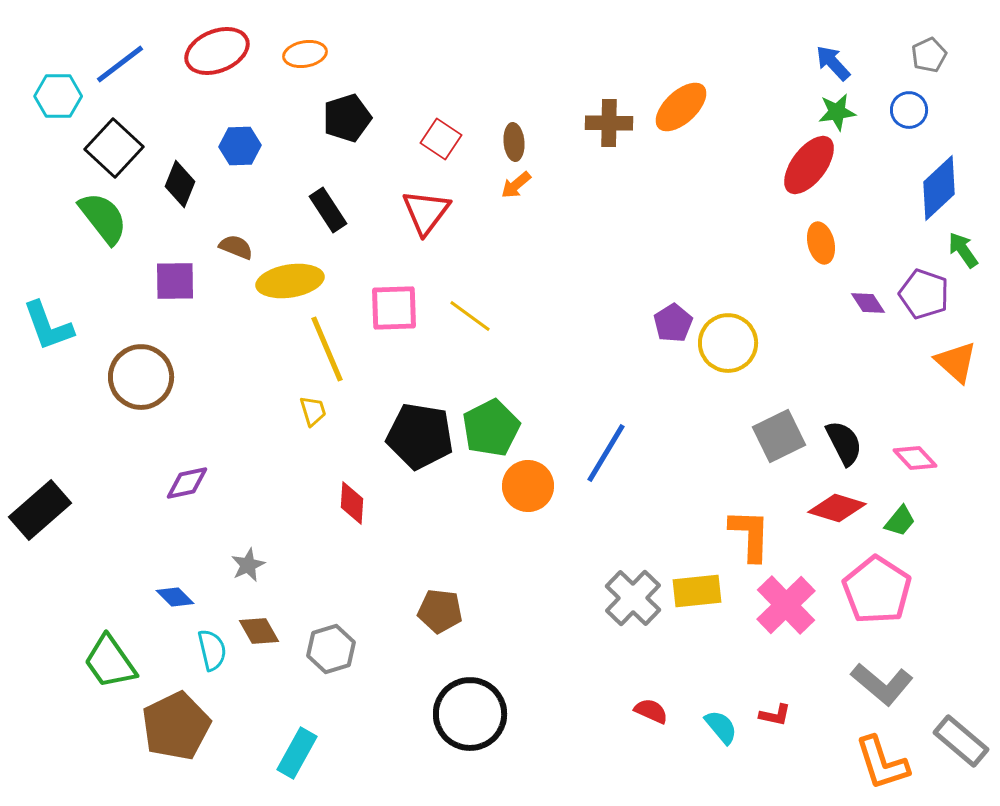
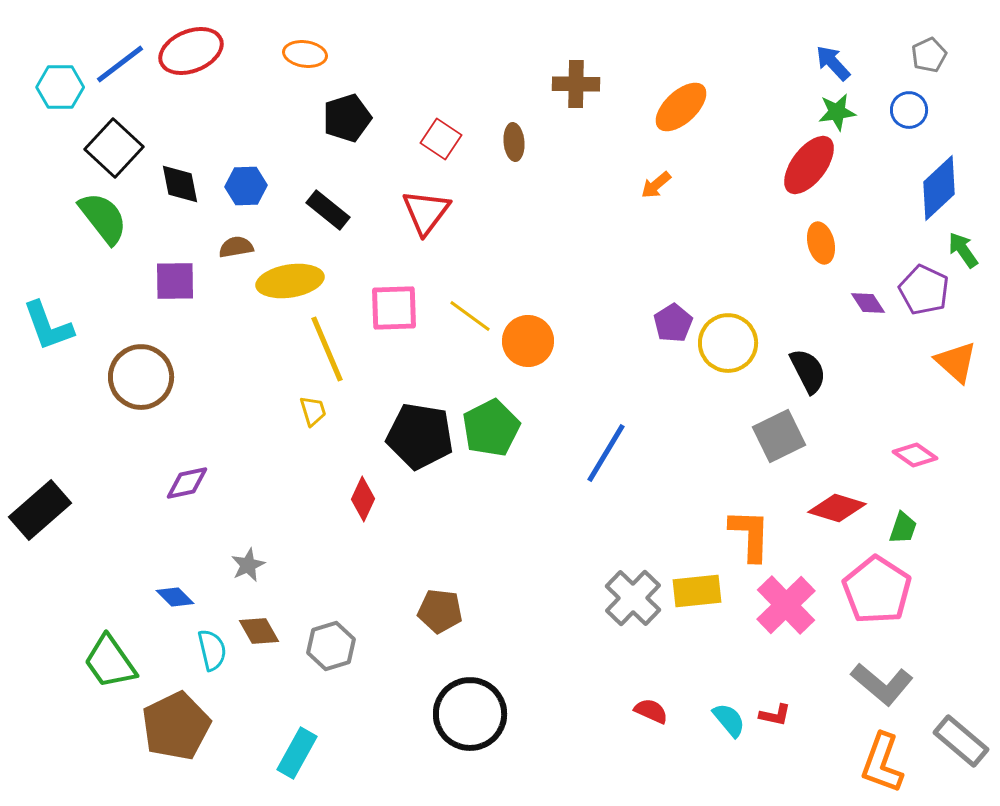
red ellipse at (217, 51): moved 26 px left
orange ellipse at (305, 54): rotated 18 degrees clockwise
cyan hexagon at (58, 96): moved 2 px right, 9 px up
brown cross at (609, 123): moved 33 px left, 39 px up
blue hexagon at (240, 146): moved 6 px right, 40 px down
black diamond at (180, 184): rotated 33 degrees counterclockwise
orange arrow at (516, 185): moved 140 px right
black rectangle at (328, 210): rotated 18 degrees counterclockwise
brown semicircle at (236, 247): rotated 32 degrees counterclockwise
purple pentagon at (924, 294): moved 4 px up; rotated 6 degrees clockwise
black semicircle at (844, 443): moved 36 px left, 72 px up
pink diamond at (915, 458): moved 3 px up; rotated 12 degrees counterclockwise
orange circle at (528, 486): moved 145 px up
red diamond at (352, 503): moved 11 px right, 4 px up; rotated 21 degrees clockwise
green trapezoid at (900, 521): moved 3 px right, 7 px down; rotated 20 degrees counterclockwise
gray hexagon at (331, 649): moved 3 px up
cyan semicircle at (721, 727): moved 8 px right, 7 px up
orange L-shape at (882, 763): rotated 38 degrees clockwise
